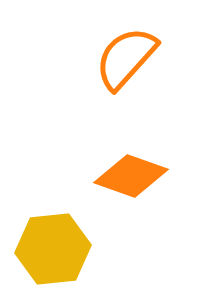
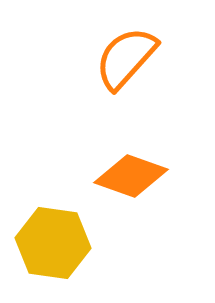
yellow hexagon: moved 6 px up; rotated 14 degrees clockwise
